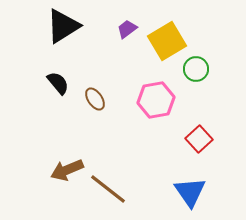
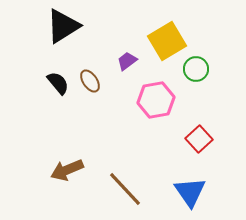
purple trapezoid: moved 32 px down
brown ellipse: moved 5 px left, 18 px up
brown line: moved 17 px right; rotated 9 degrees clockwise
